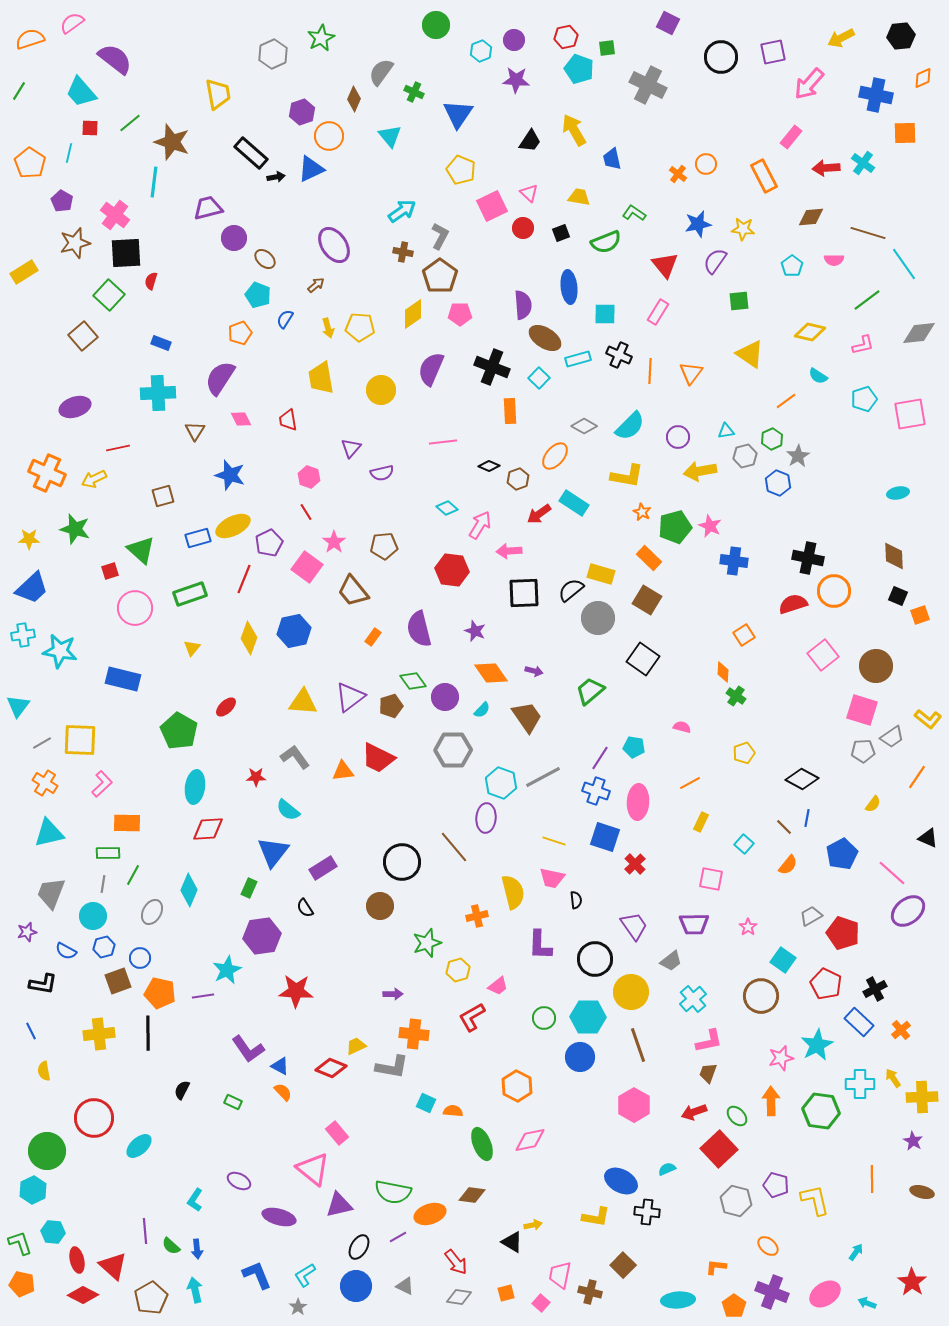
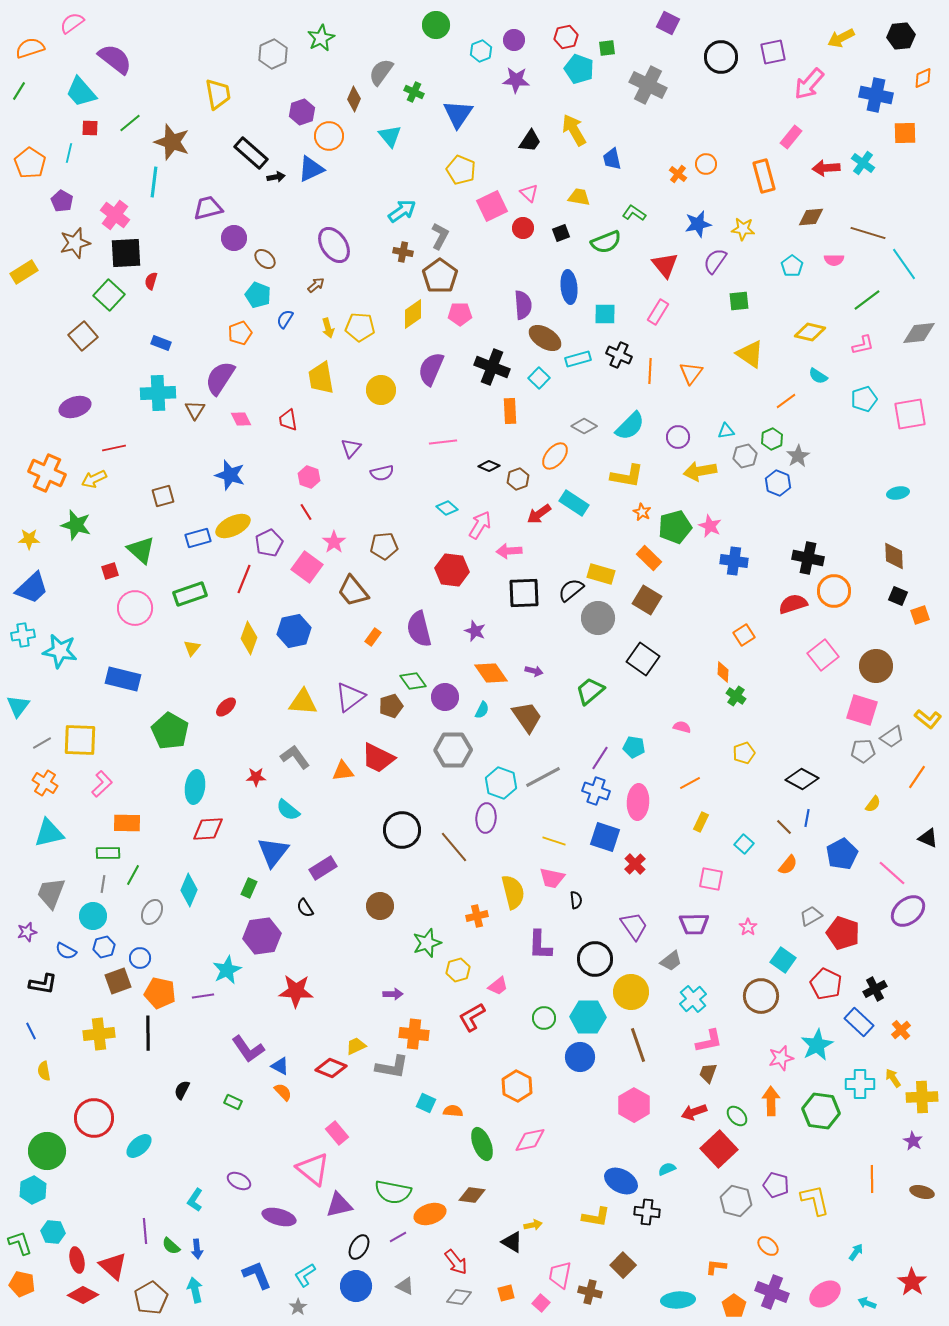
orange semicircle at (30, 39): moved 9 px down
orange rectangle at (764, 176): rotated 12 degrees clockwise
brown triangle at (195, 431): moved 21 px up
red line at (118, 448): moved 4 px left
green star at (75, 529): moved 1 px right, 4 px up
cyan semicircle at (482, 710): rotated 18 degrees counterclockwise
green pentagon at (179, 731): moved 9 px left
black circle at (402, 862): moved 32 px up
